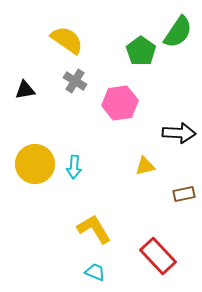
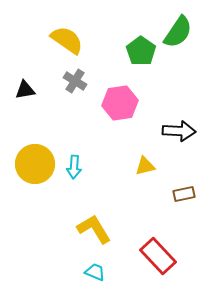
black arrow: moved 2 px up
